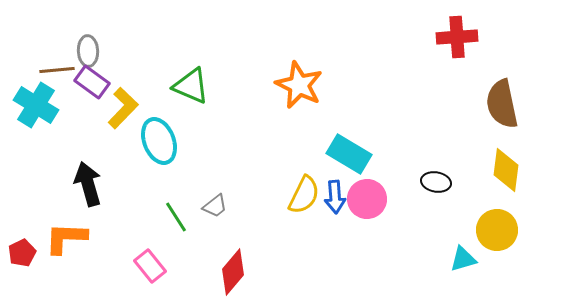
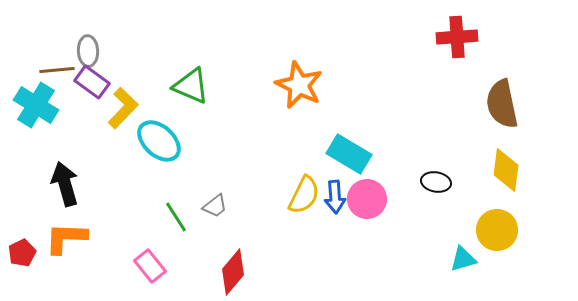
cyan ellipse: rotated 27 degrees counterclockwise
black arrow: moved 23 px left
